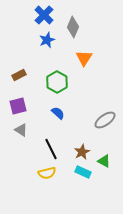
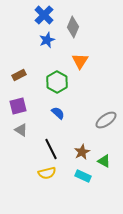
orange triangle: moved 4 px left, 3 px down
gray ellipse: moved 1 px right
cyan rectangle: moved 4 px down
